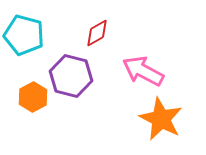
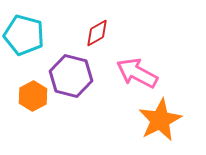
pink arrow: moved 6 px left, 2 px down
orange hexagon: moved 1 px up
orange star: moved 1 px left, 1 px down; rotated 18 degrees clockwise
